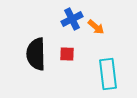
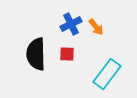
blue cross: moved 1 px left, 5 px down
orange arrow: rotated 12 degrees clockwise
cyan rectangle: moved 1 px left; rotated 44 degrees clockwise
